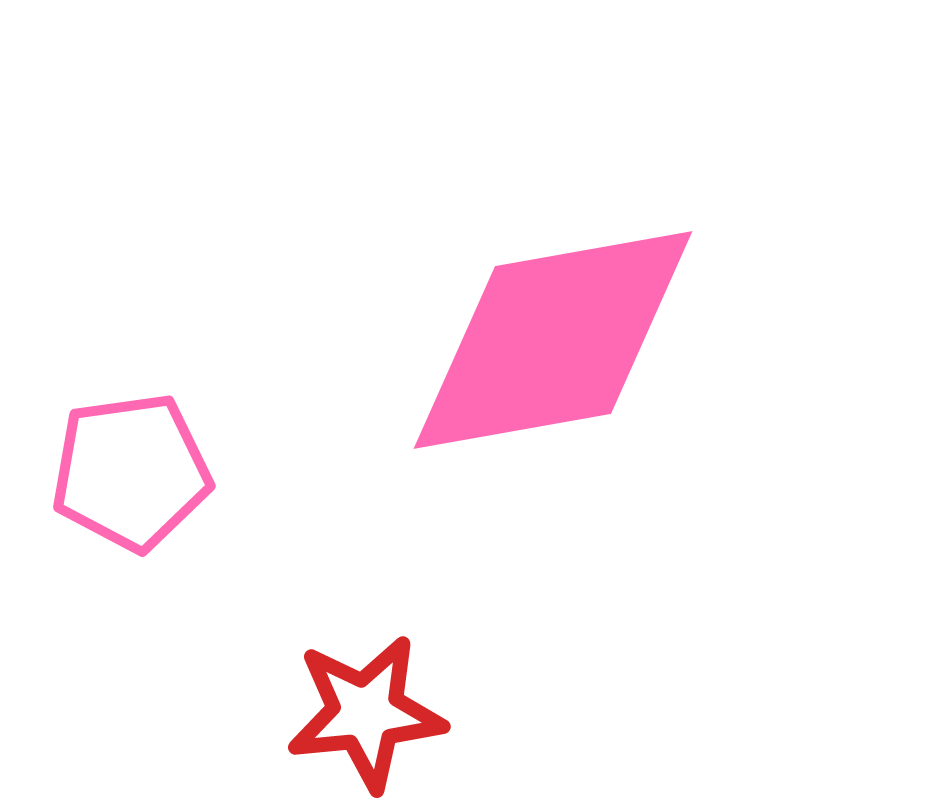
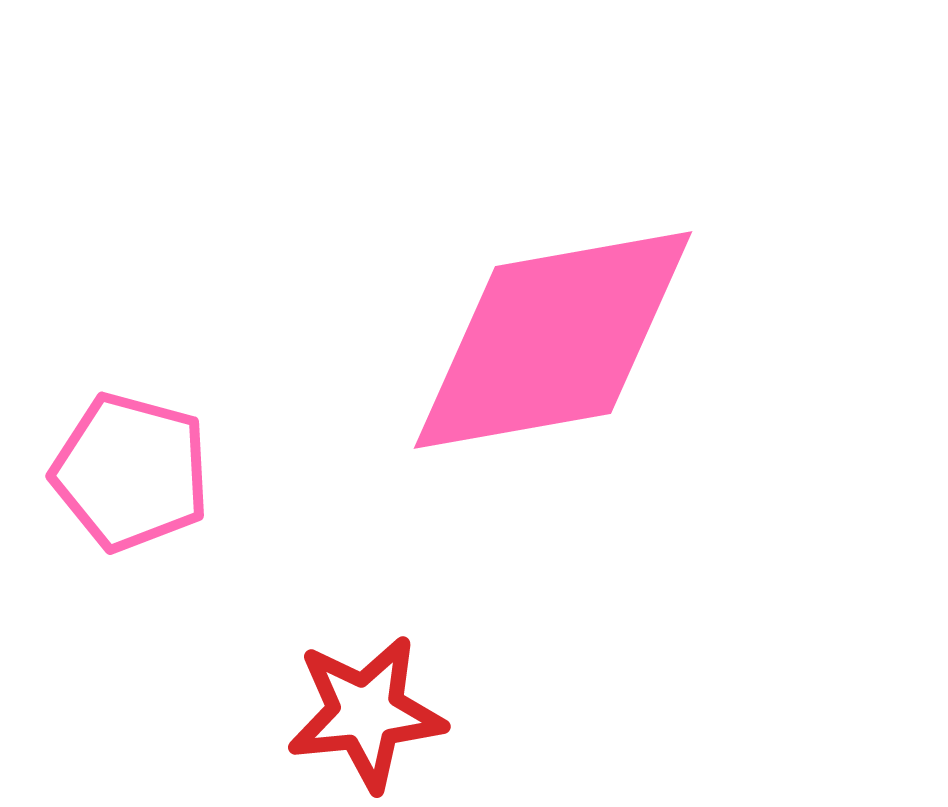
pink pentagon: rotated 23 degrees clockwise
